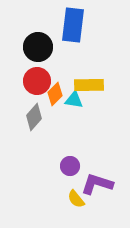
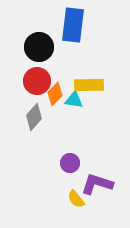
black circle: moved 1 px right
purple circle: moved 3 px up
